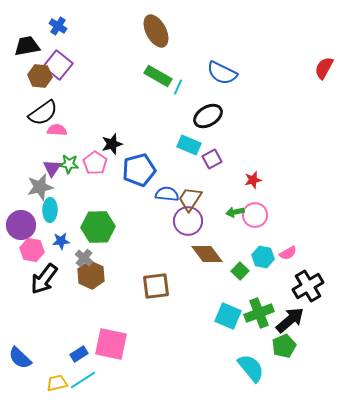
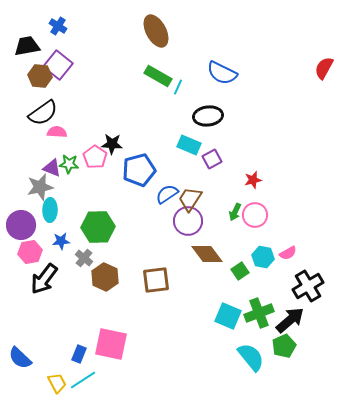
black ellipse at (208, 116): rotated 24 degrees clockwise
pink semicircle at (57, 130): moved 2 px down
black star at (112, 144): rotated 20 degrees clockwise
pink pentagon at (95, 163): moved 6 px up
purple triangle at (52, 168): rotated 42 degrees counterclockwise
blue semicircle at (167, 194): rotated 40 degrees counterclockwise
green arrow at (235, 212): rotated 54 degrees counterclockwise
pink hexagon at (32, 250): moved 2 px left, 2 px down; rotated 20 degrees counterclockwise
green square at (240, 271): rotated 12 degrees clockwise
brown hexagon at (91, 275): moved 14 px right, 2 px down
brown square at (156, 286): moved 6 px up
blue rectangle at (79, 354): rotated 36 degrees counterclockwise
cyan semicircle at (251, 368): moved 11 px up
yellow trapezoid at (57, 383): rotated 75 degrees clockwise
